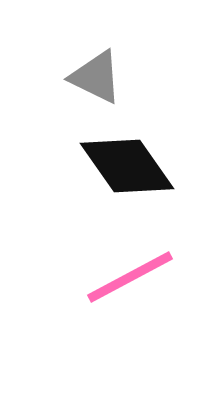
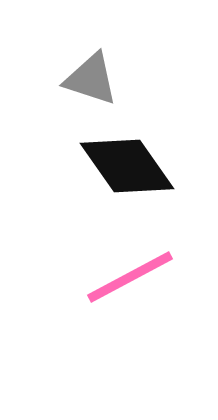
gray triangle: moved 5 px left, 2 px down; rotated 8 degrees counterclockwise
